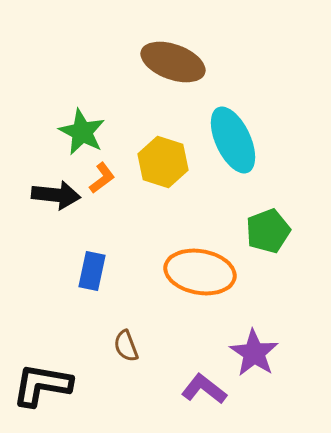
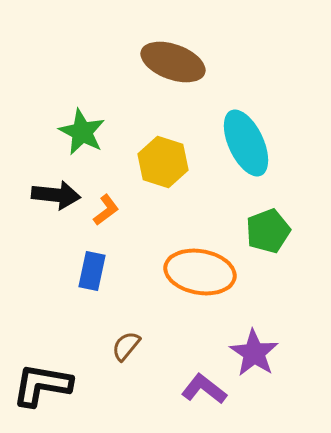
cyan ellipse: moved 13 px right, 3 px down
orange L-shape: moved 4 px right, 32 px down
brown semicircle: rotated 60 degrees clockwise
